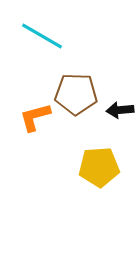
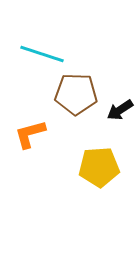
cyan line: moved 18 px down; rotated 12 degrees counterclockwise
black arrow: rotated 28 degrees counterclockwise
orange L-shape: moved 5 px left, 17 px down
